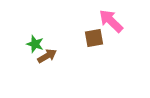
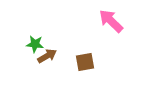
brown square: moved 9 px left, 24 px down
green star: rotated 12 degrees counterclockwise
